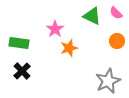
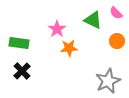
green triangle: moved 1 px right, 4 px down
pink star: moved 2 px right
orange star: rotated 12 degrees clockwise
